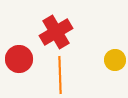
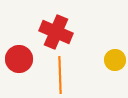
red cross: rotated 36 degrees counterclockwise
